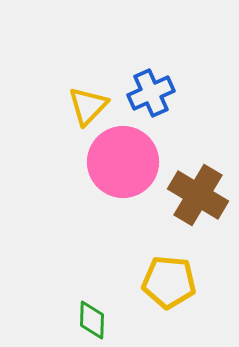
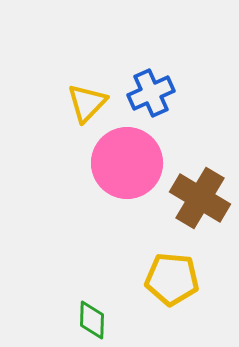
yellow triangle: moved 1 px left, 3 px up
pink circle: moved 4 px right, 1 px down
brown cross: moved 2 px right, 3 px down
yellow pentagon: moved 3 px right, 3 px up
